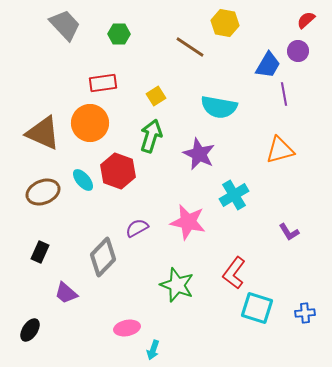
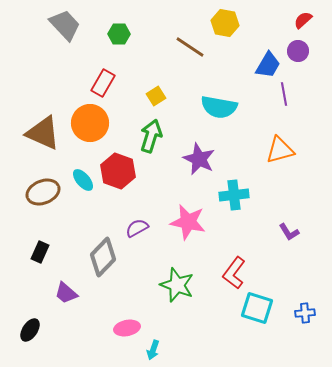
red semicircle: moved 3 px left
red rectangle: rotated 52 degrees counterclockwise
purple star: moved 5 px down
cyan cross: rotated 24 degrees clockwise
